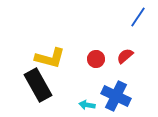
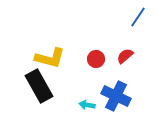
black rectangle: moved 1 px right, 1 px down
